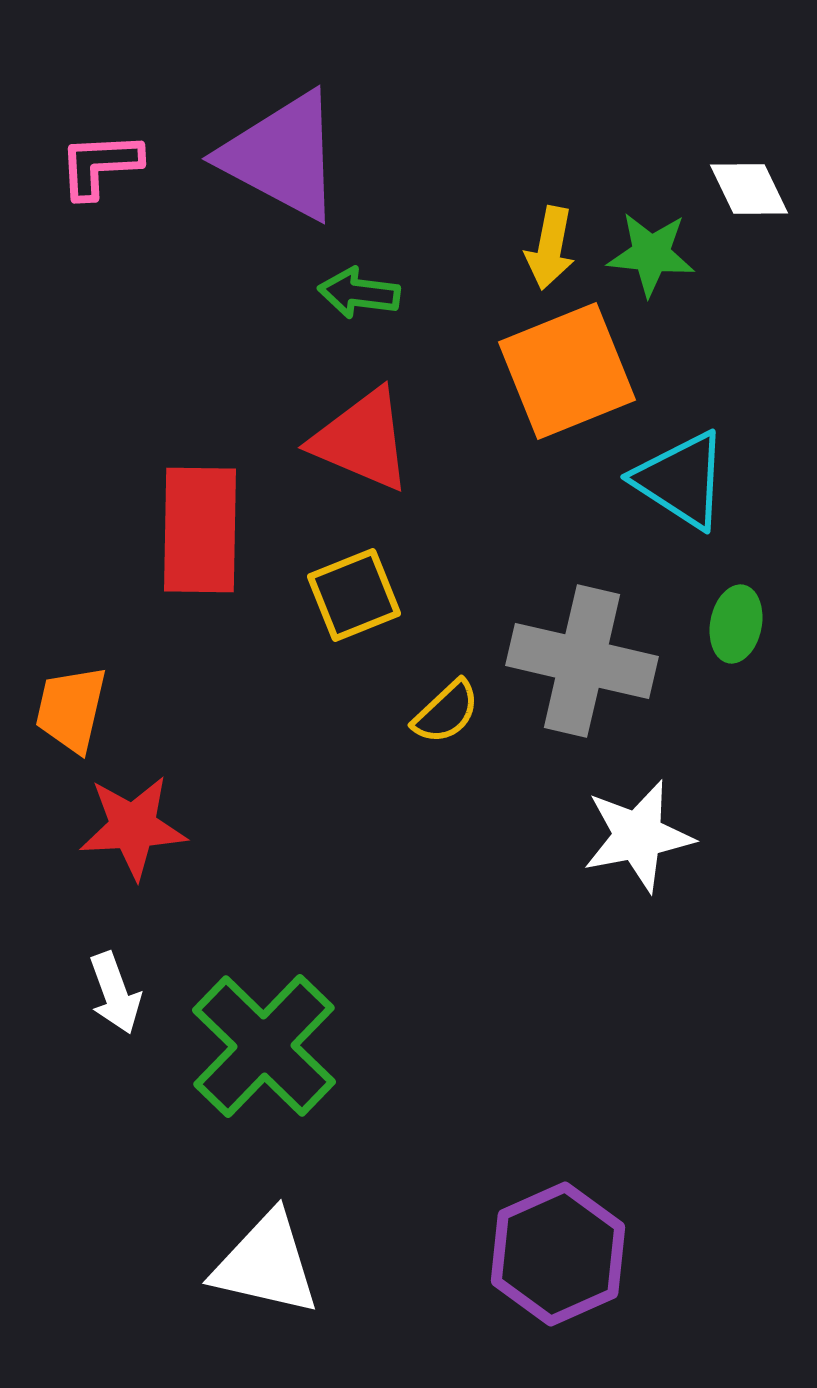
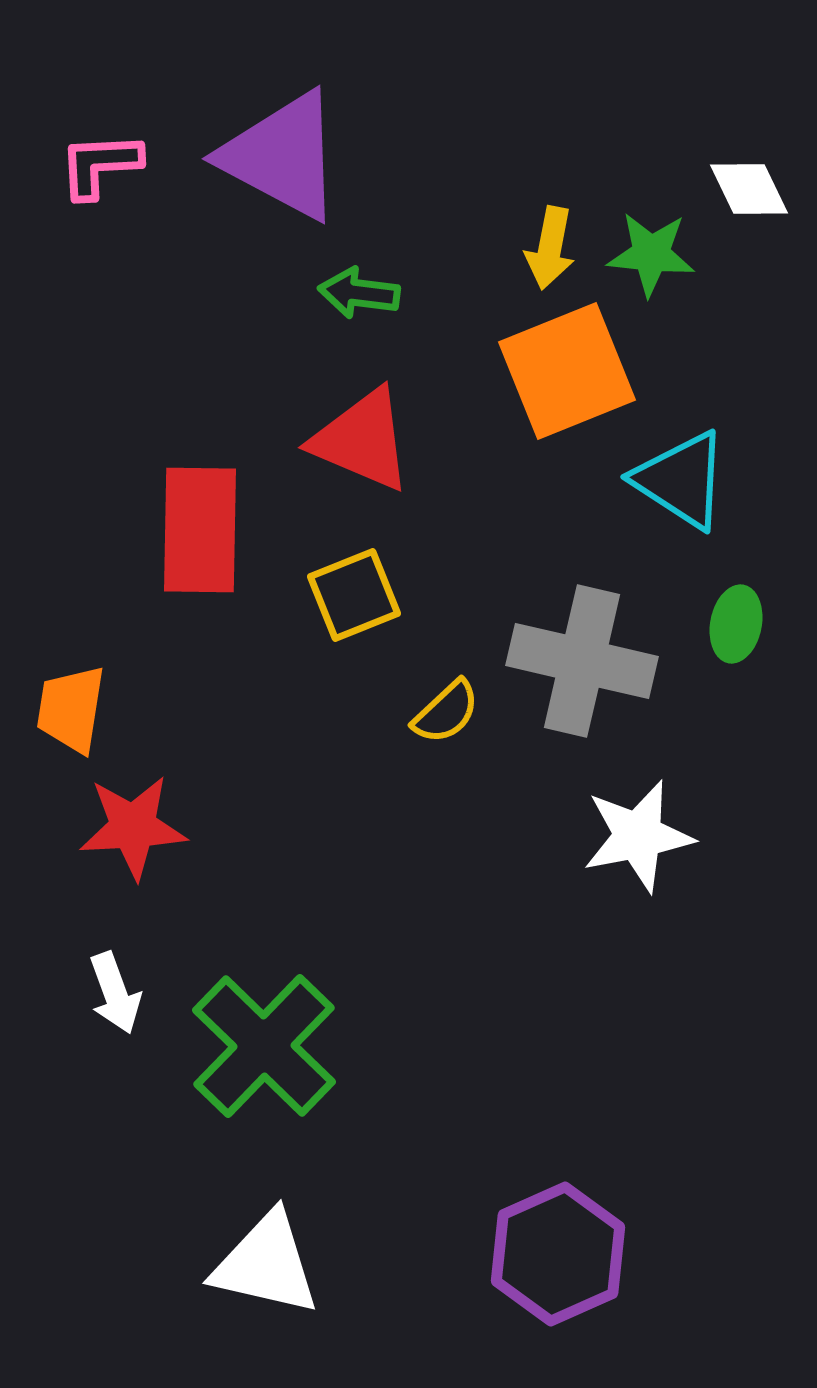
orange trapezoid: rotated 4 degrees counterclockwise
